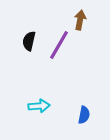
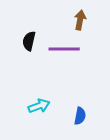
purple line: moved 5 px right, 4 px down; rotated 60 degrees clockwise
cyan arrow: rotated 15 degrees counterclockwise
blue semicircle: moved 4 px left, 1 px down
